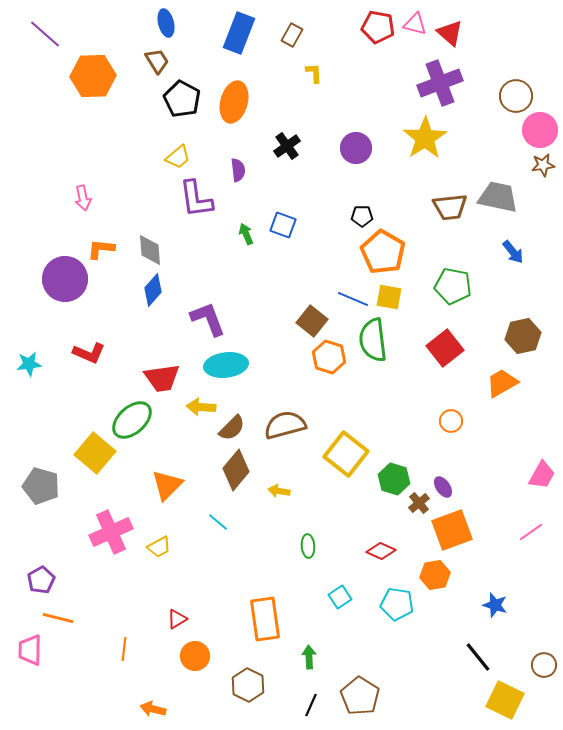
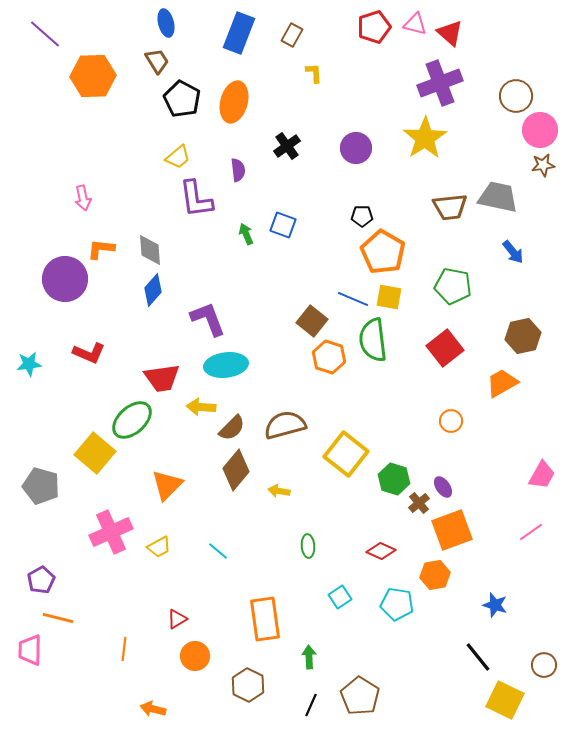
red pentagon at (378, 27): moved 4 px left; rotated 28 degrees counterclockwise
cyan line at (218, 522): moved 29 px down
